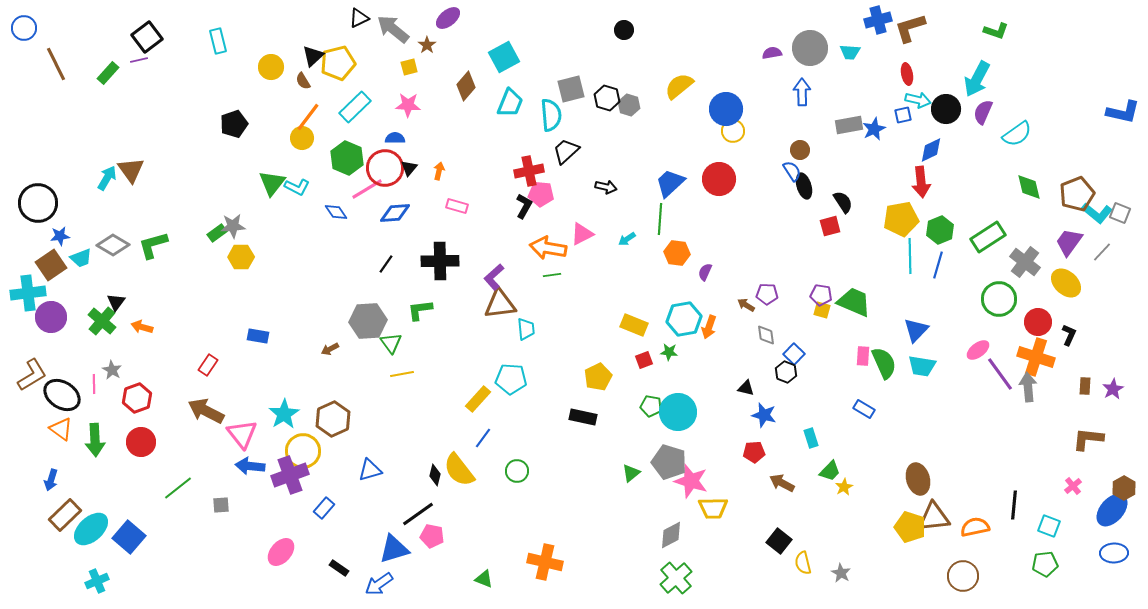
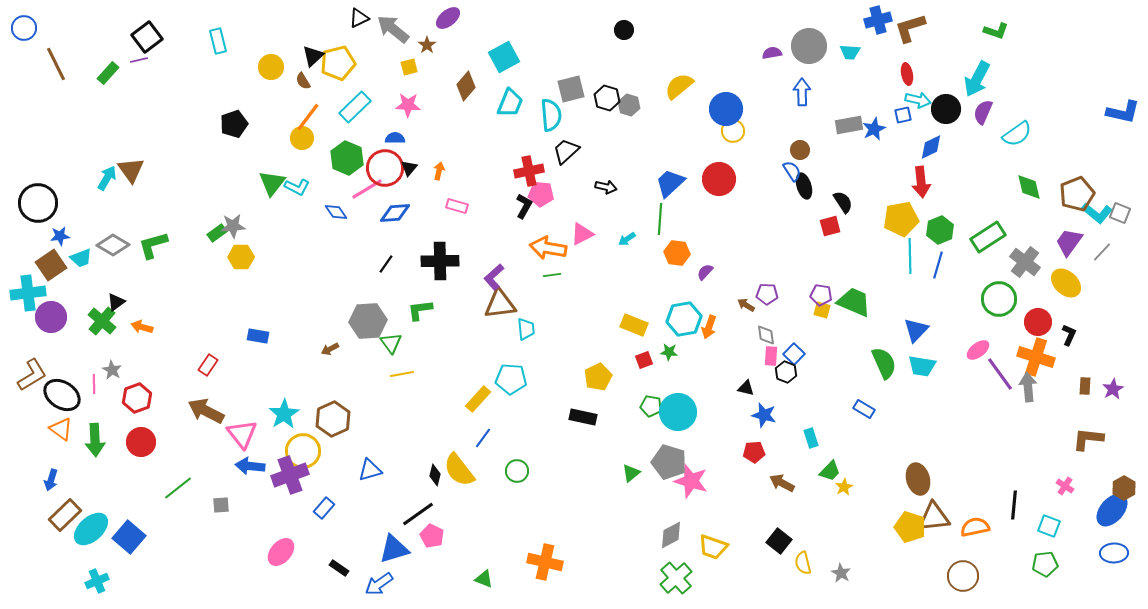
gray circle at (810, 48): moved 1 px left, 2 px up
blue diamond at (931, 150): moved 3 px up
purple semicircle at (705, 272): rotated 18 degrees clockwise
black triangle at (116, 302): rotated 18 degrees clockwise
pink rectangle at (863, 356): moved 92 px left
pink cross at (1073, 486): moved 8 px left; rotated 18 degrees counterclockwise
yellow trapezoid at (713, 508): moved 39 px down; rotated 20 degrees clockwise
pink pentagon at (432, 536): rotated 15 degrees clockwise
